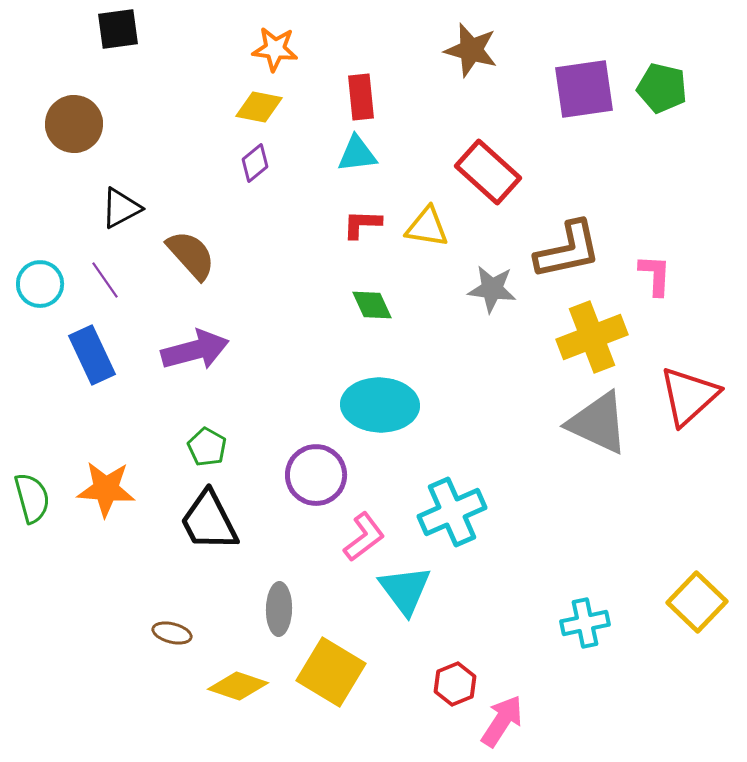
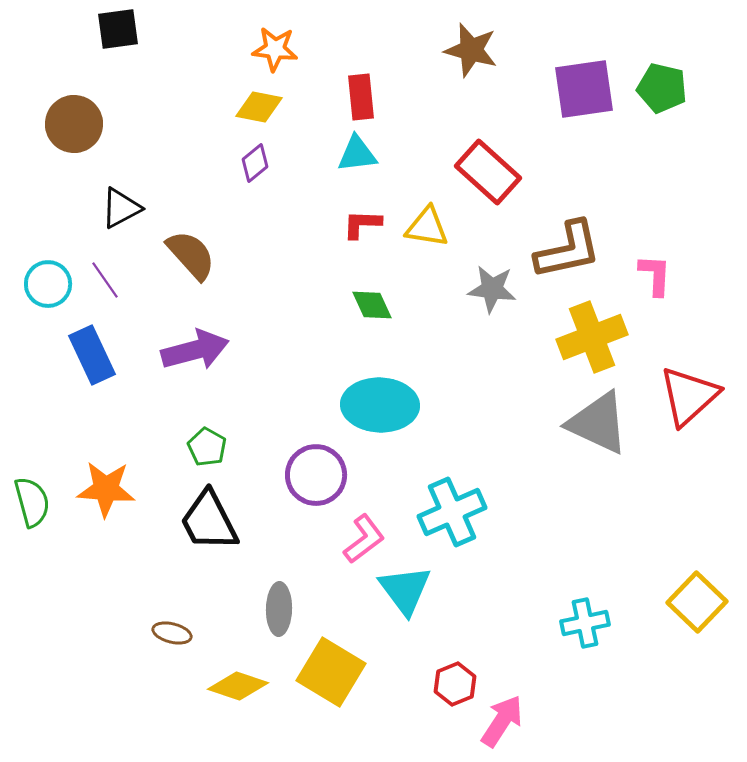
cyan circle at (40, 284): moved 8 px right
green semicircle at (32, 498): moved 4 px down
pink L-shape at (364, 537): moved 2 px down
